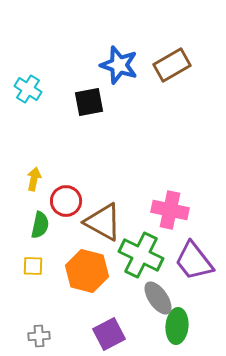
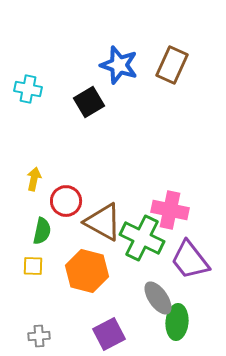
brown rectangle: rotated 36 degrees counterclockwise
cyan cross: rotated 20 degrees counterclockwise
black square: rotated 20 degrees counterclockwise
green semicircle: moved 2 px right, 6 px down
green cross: moved 1 px right, 17 px up
purple trapezoid: moved 4 px left, 1 px up
green ellipse: moved 4 px up
